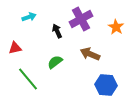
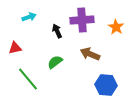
purple cross: moved 1 px right, 1 px down; rotated 25 degrees clockwise
